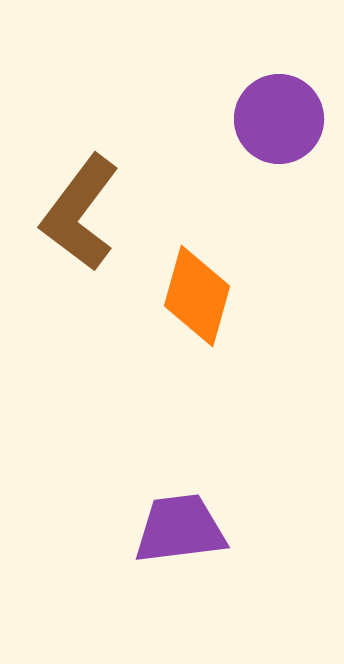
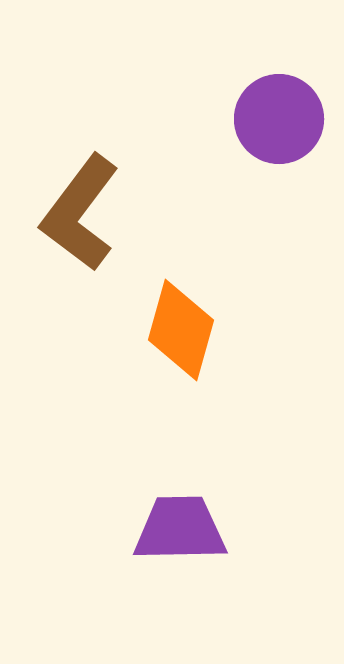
orange diamond: moved 16 px left, 34 px down
purple trapezoid: rotated 6 degrees clockwise
